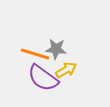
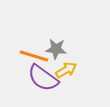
orange line: moved 1 px left, 2 px down
